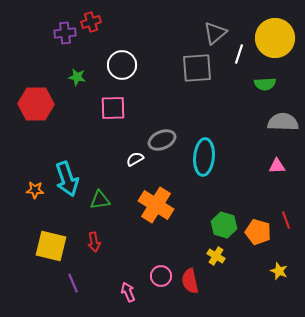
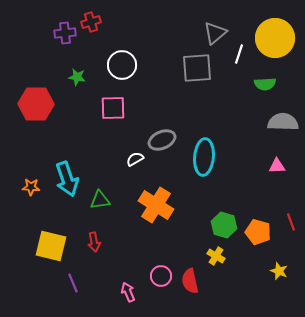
orange star: moved 4 px left, 3 px up
red line: moved 5 px right, 2 px down
